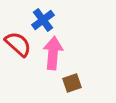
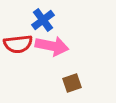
red semicircle: rotated 132 degrees clockwise
pink arrow: moved 1 px left, 7 px up; rotated 96 degrees clockwise
